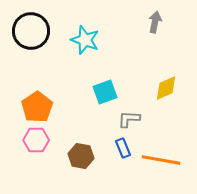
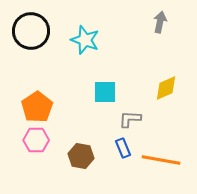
gray arrow: moved 5 px right
cyan square: rotated 20 degrees clockwise
gray L-shape: moved 1 px right
